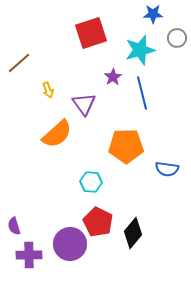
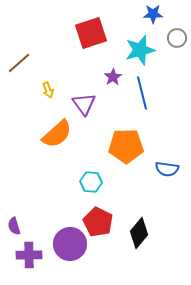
black diamond: moved 6 px right
